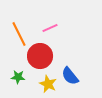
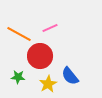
orange line: rotated 35 degrees counterclockwise
yellow star: rotated 18 degrees clockwise
